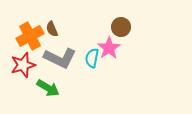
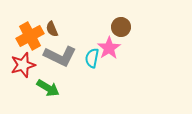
gray L-shape: moved 2 px up
